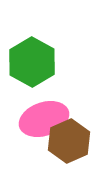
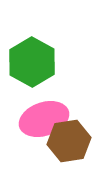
brown hexagon: rotated 15 degrees clockwise
